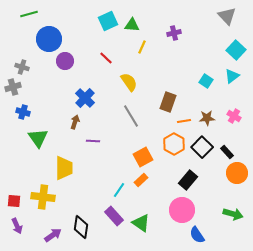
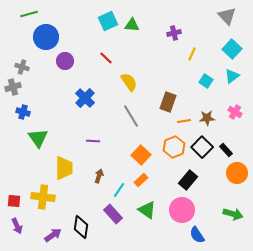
blue circle at (49, 39): moved 3 px left, 2 px up
yellow line at (142, 47): moved 50 px right, 7 px down
cyan square at (236, 50): moved 4 px left, 1 px up
pink cross at (234, 116): moved 1 px right, 4 px up
brown arrow at (75, 122): moved 24 px right, 54 px down
orange hexagon at (174, 144): moved 3 px down; rotated 10 degrees clockwise
black rectangle at (227, 152): moved 1 px left, 2 px up
orange square at (143, 157): moved 2 px left, 2 px up; rotated 18 degrees counterclockwise
purple rectangle at (114, 216): moved 1 px left, 2 px up
green triangle at (141, 223): moved 6 px right, 13 px up
